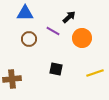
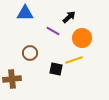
brown circle: moved 1 px right, 14 px down
yellow line: moved 21 px left, 13 px up
